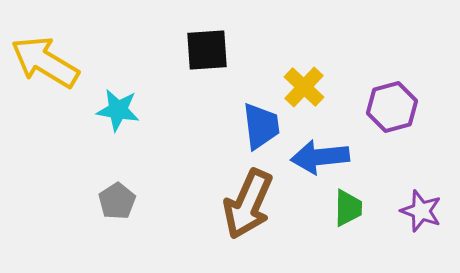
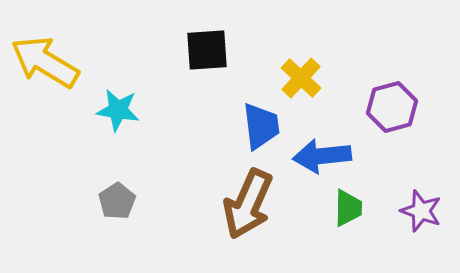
yellow cross: moved 3 px left, 9 px up
blue arrow: moved 2 px right, 1 px up
